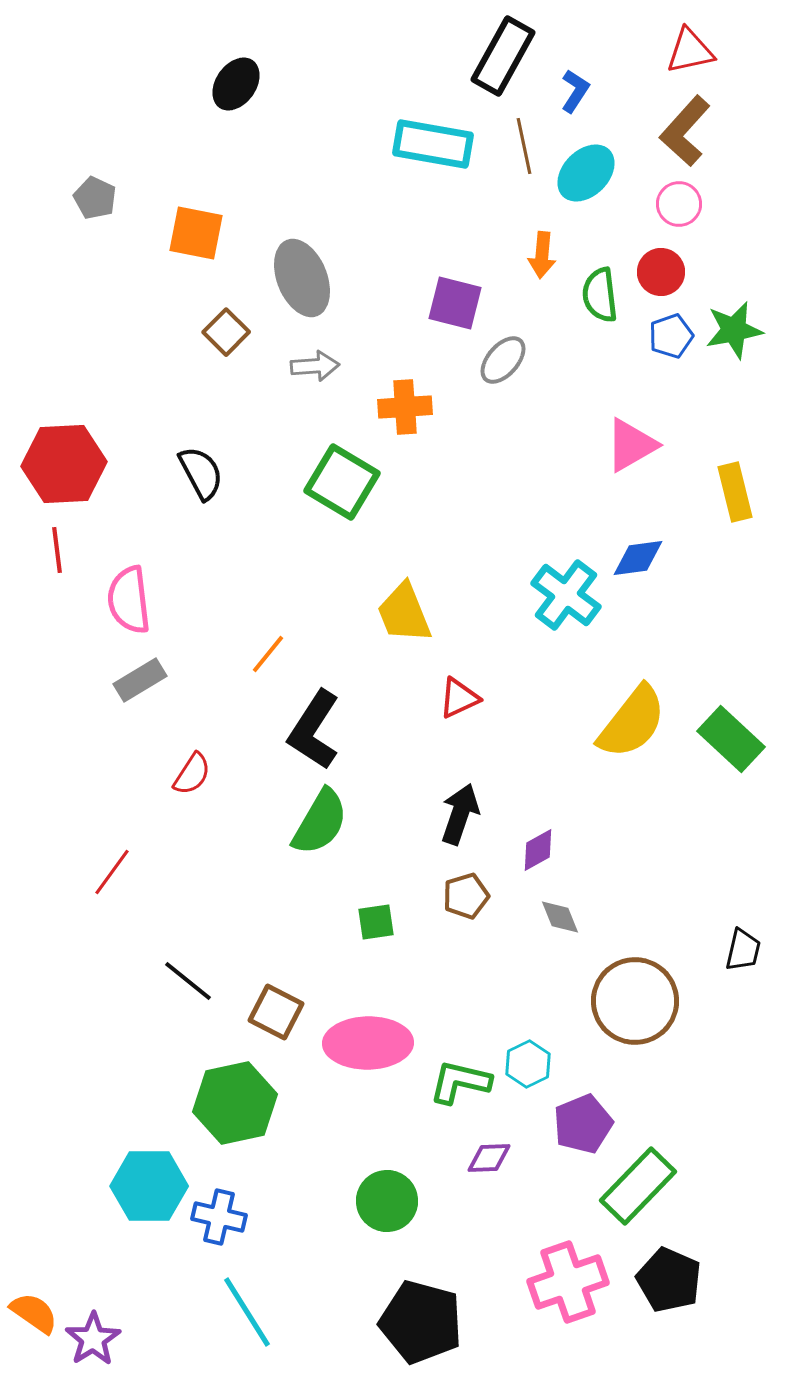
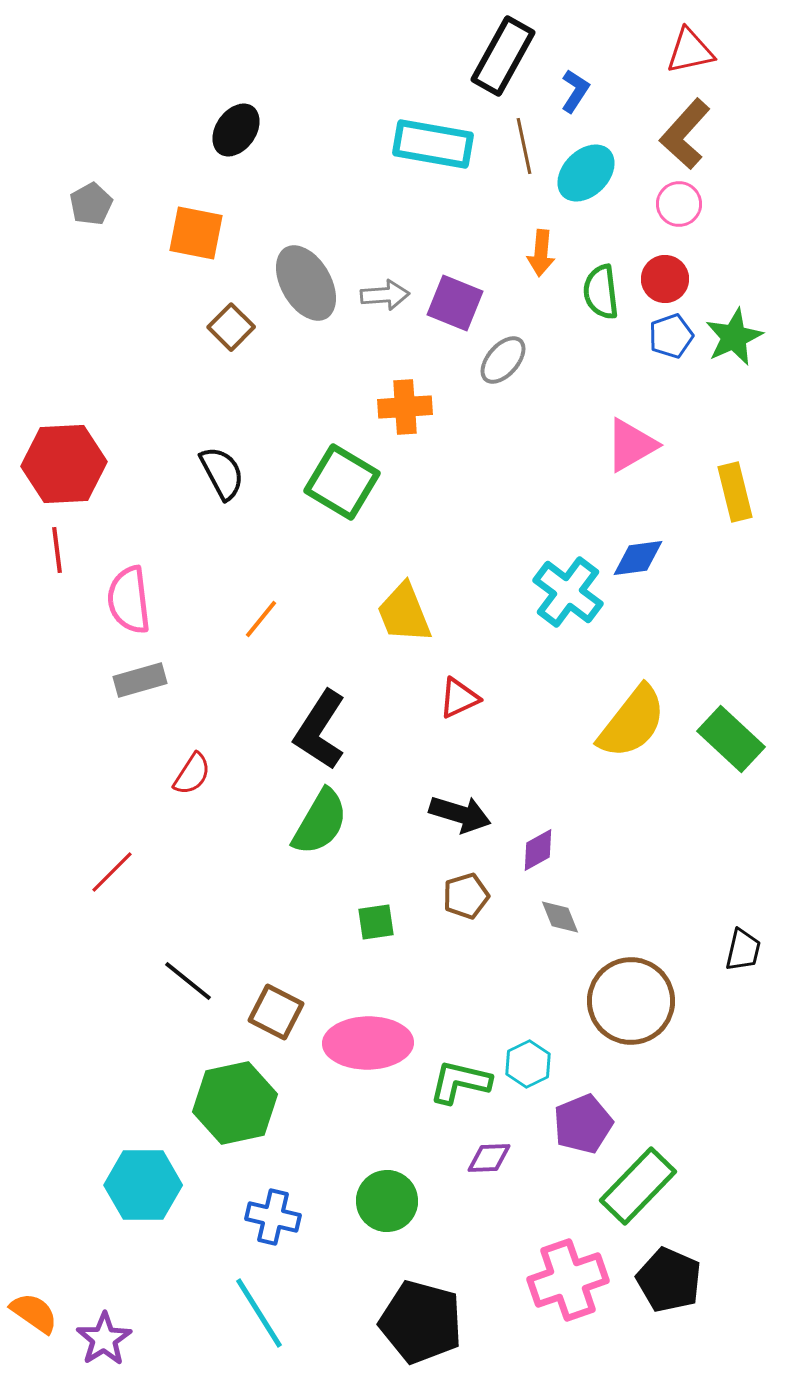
black ellipse at (236, 84): moved 46 px down
brown L-shape at (685, 131): moved 3 px down
gray pentagon at (95, 198): moved 4 px left, 6 px down; rotated 18 degrees clockwise
orange arrow at (542, 255): moved 1 px left, 2 px up
red circle at (661, 272): moved 4 px right, 7 px down
gray ellipse at (302, 278): moved 4 px right, 5 px down; rotated 8 degrees counterclockwise
green semicircle at (600, 295): moved 1 px right, 3 px up
purple square at (455, 303): rotated 8 degrees clockwise
green star at (734, 330): moved 7 px down; rotated 14 degrees counterclockwise
brown square at (226, 332): moved 5 px right, 5 px up
gray arrow at (315, 366): moved 70 px right, 71 px up
black semicircle at (201, 473): moved 21 px right
cyan cross at (566, 595): moved 2 px right, 3 px up
orange line at (268, 654): moved 7 px left, 35 px up
gray rectangle at (140, 680): rotated 15 degrees clockwise
black L-shape at (314, 730): moved 6 px right
black arrow at (460, 814): rotated 88 degrees clockwise
red line at (112, 872): rotated 9 degrees clockwise
brown circle at (635, 1001): moved 4 px left
cyan hexagon at (149, 1186): moved 6 px left, 1 px up
blue cross at (219, 1217): moved 54 px right
pink cross at (568, 1282): moved 2 px up
cyan line at (247, 1312): moved 12 px right, 1 px down
purple star at (93, 1339): moved 11 px right
